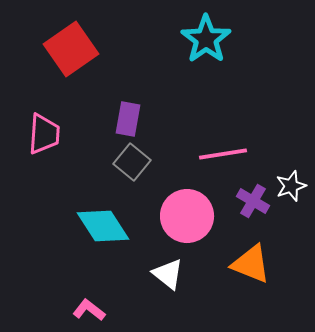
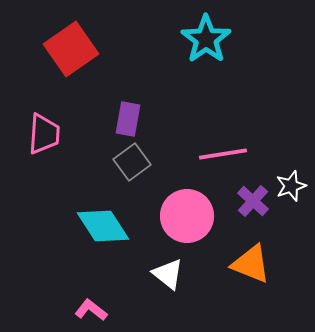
gray square: rotated 15 degrees clockwise
purple cross: rotated 12 degrees clockwise
pink L-shape: moved 2 px right
